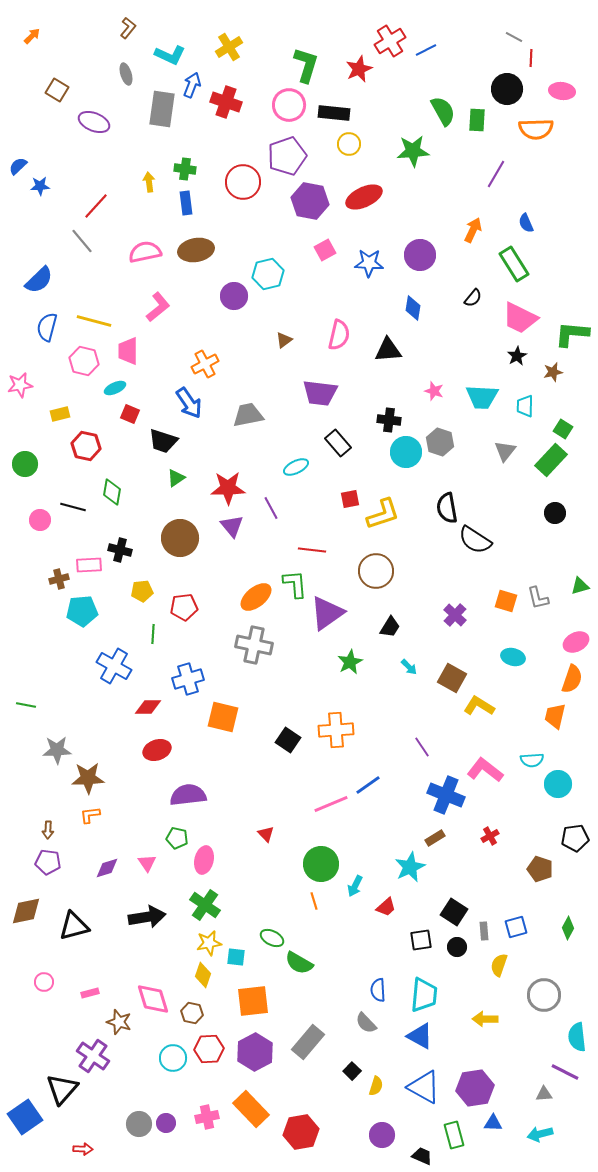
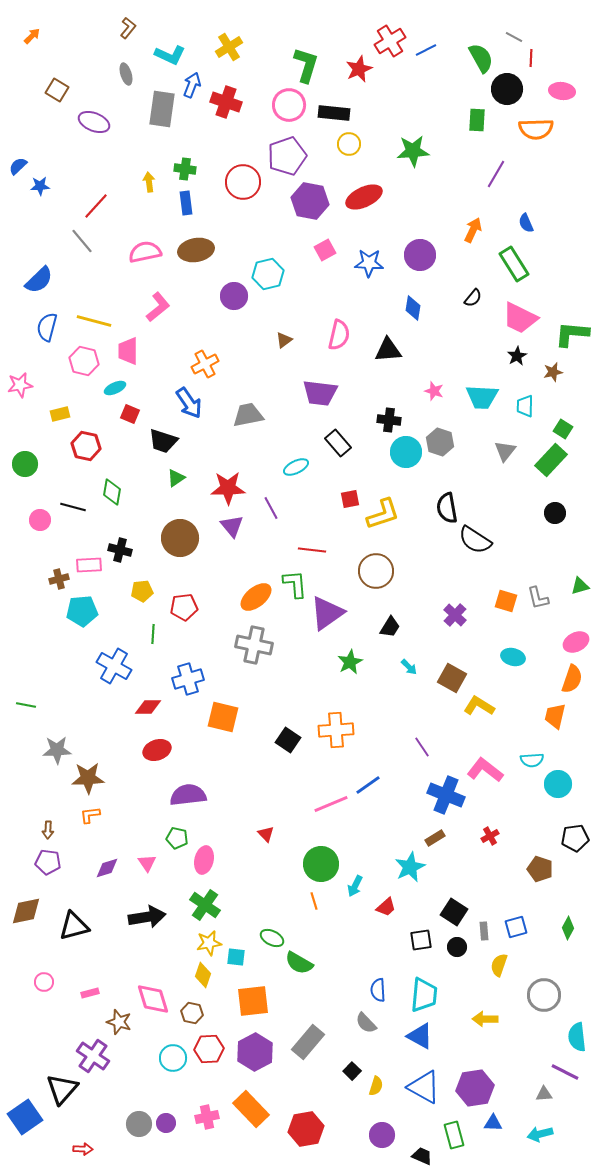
green semicircle at (443, 111): moved 38 px right, 53 px up
red hexagon at (301, 1132): moved 5 px right, 3 px up
